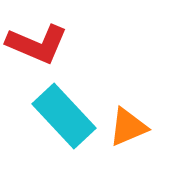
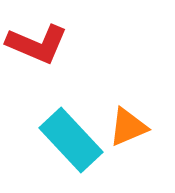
cyan rectangle: moved 7 px right, 24 px down
